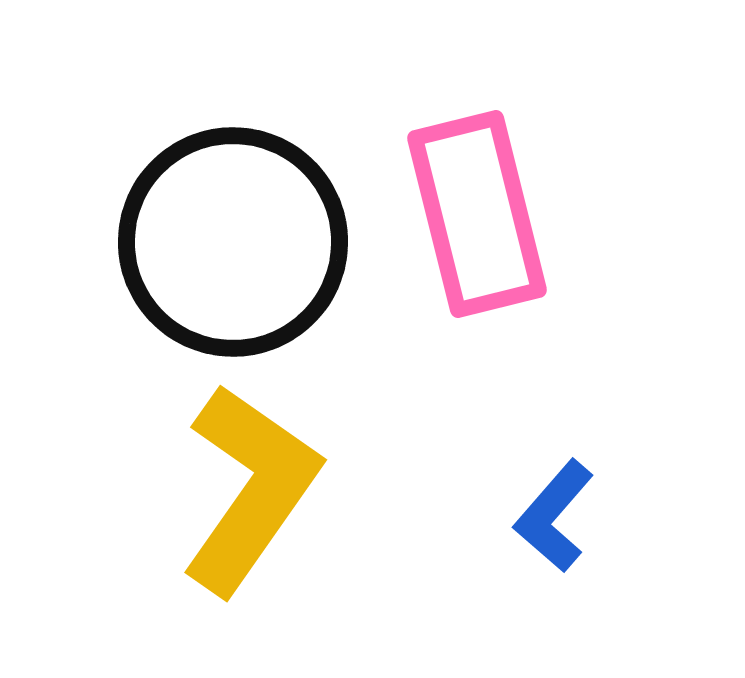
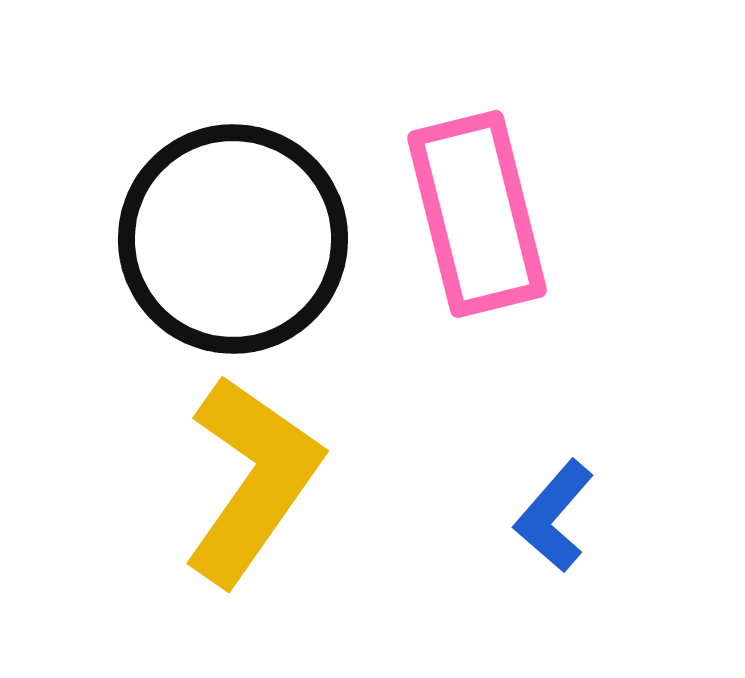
black circle: moved 3 px up
yellow L-shape: moved 2 px right, 9 px up
